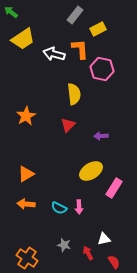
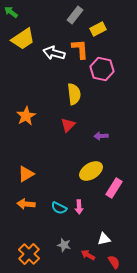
white arrow: moved 1 px up
red arrow: moved 2 px down; rotated 32 degrees counterclockwise
orange cross: moved 2 px right, 4 px up; rotated 10 degrees clockwise
